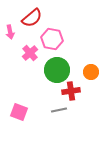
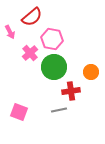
red semicircle: moved 1 px up
pink arrow: rotated 16 degrees counterclockwise
green circle: moved 3 px left, 3 px up
